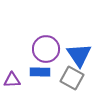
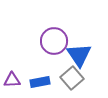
purple circle: moved 8 px right, 8 px up
blue rectangle: moved 10 px down; rotated 12 degrees counterclockwise
gray square: rotated 20 degrees clockwise
